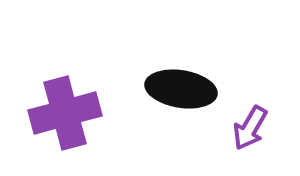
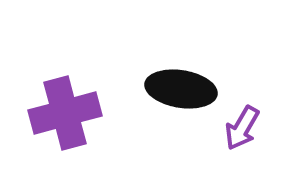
purple arrow: moved 8 px left
